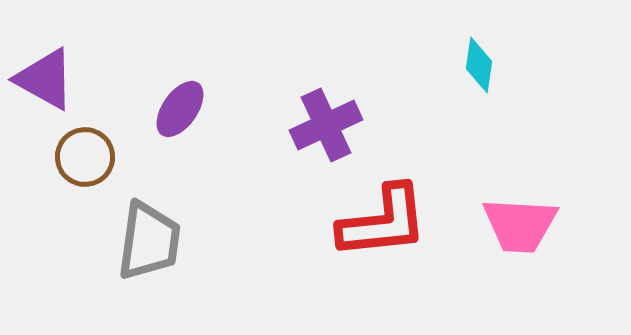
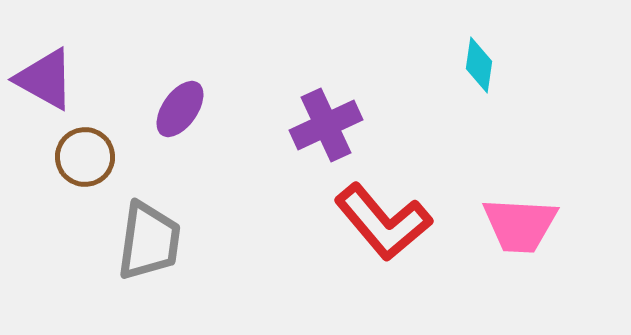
red L-shape: rotated 56 degrees clockwise
